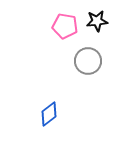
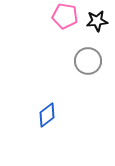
pink pentagon: moved 10 px up
blue diamond: moved 2 px left, 1 px down
